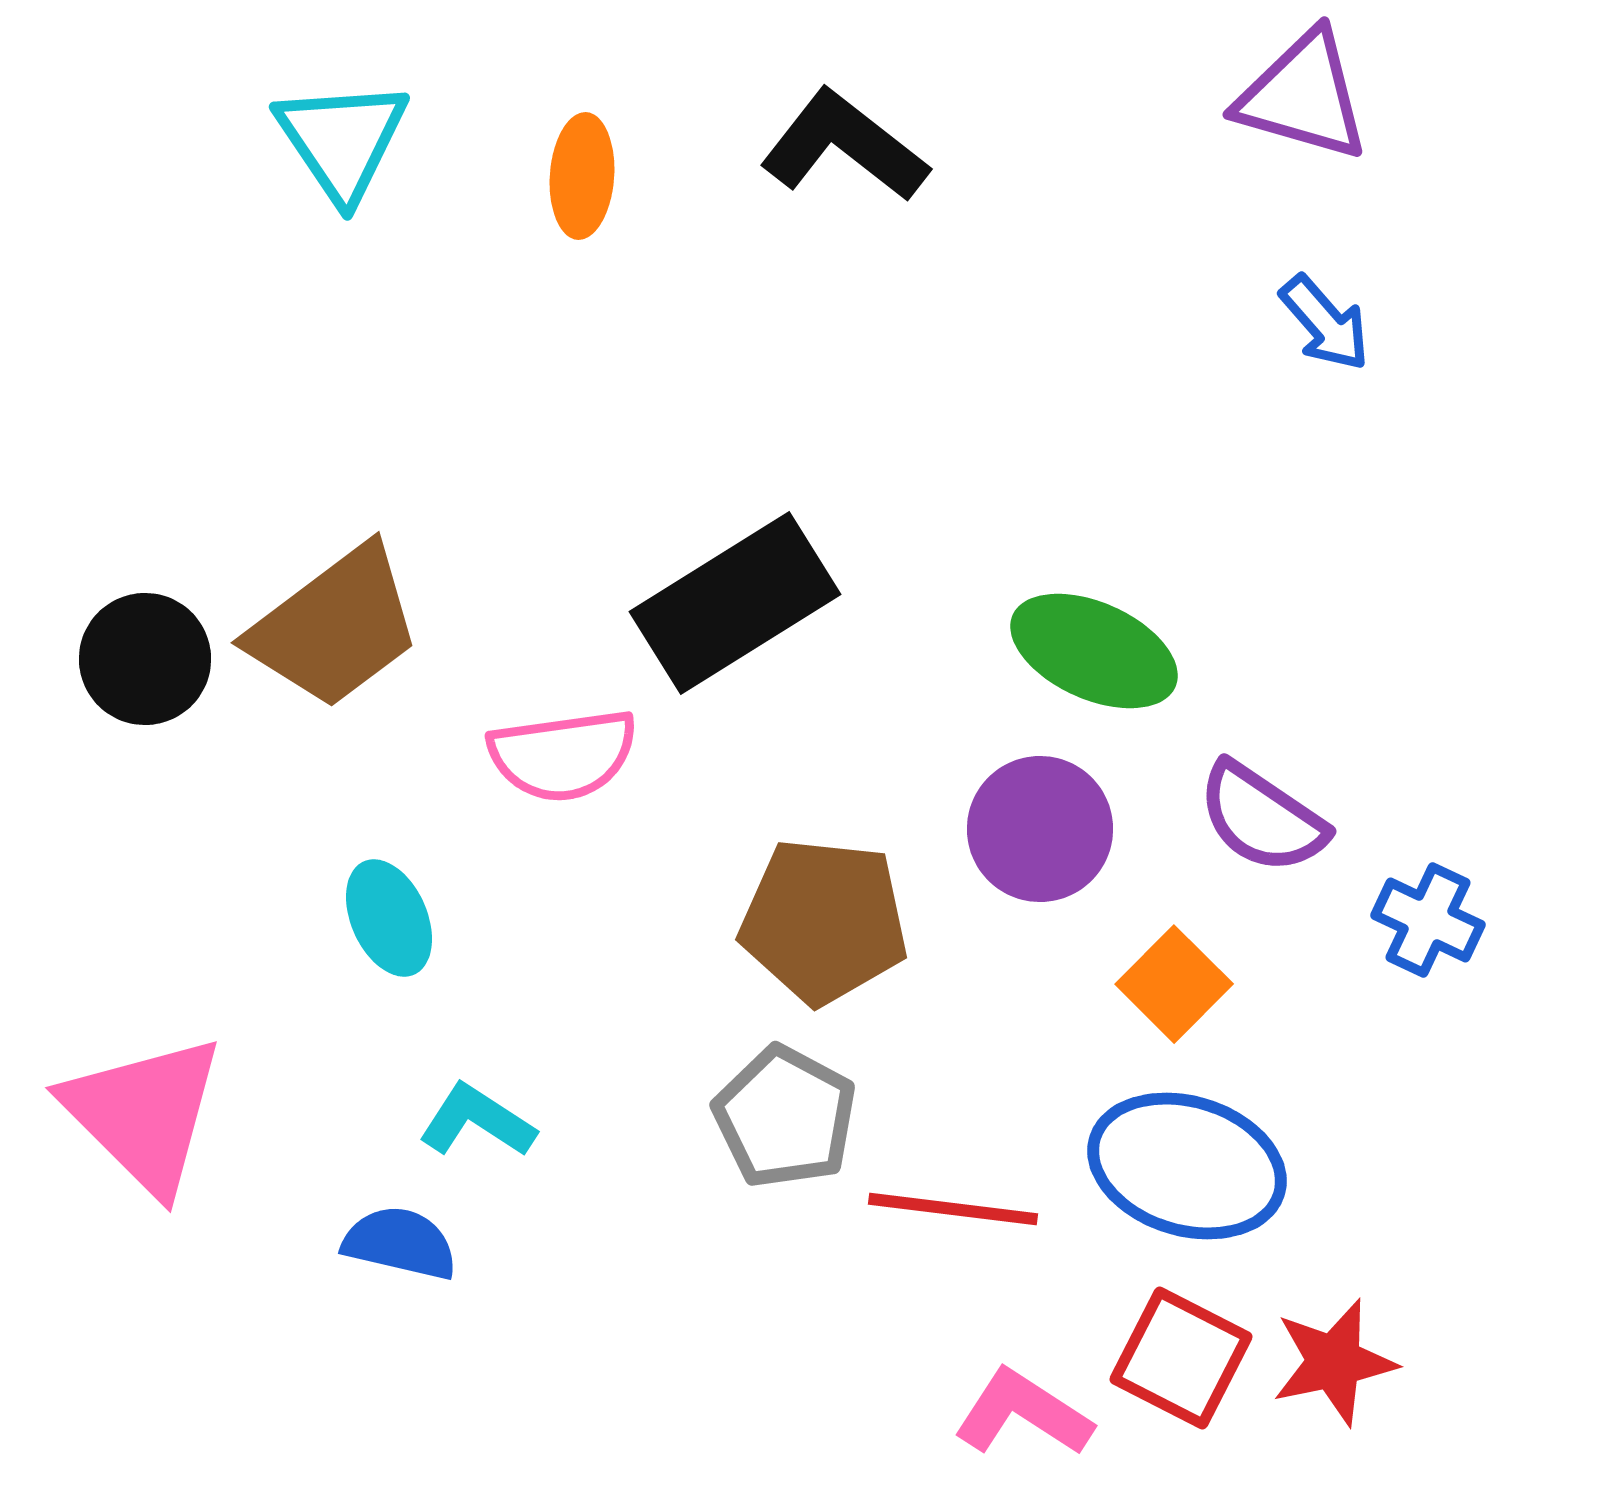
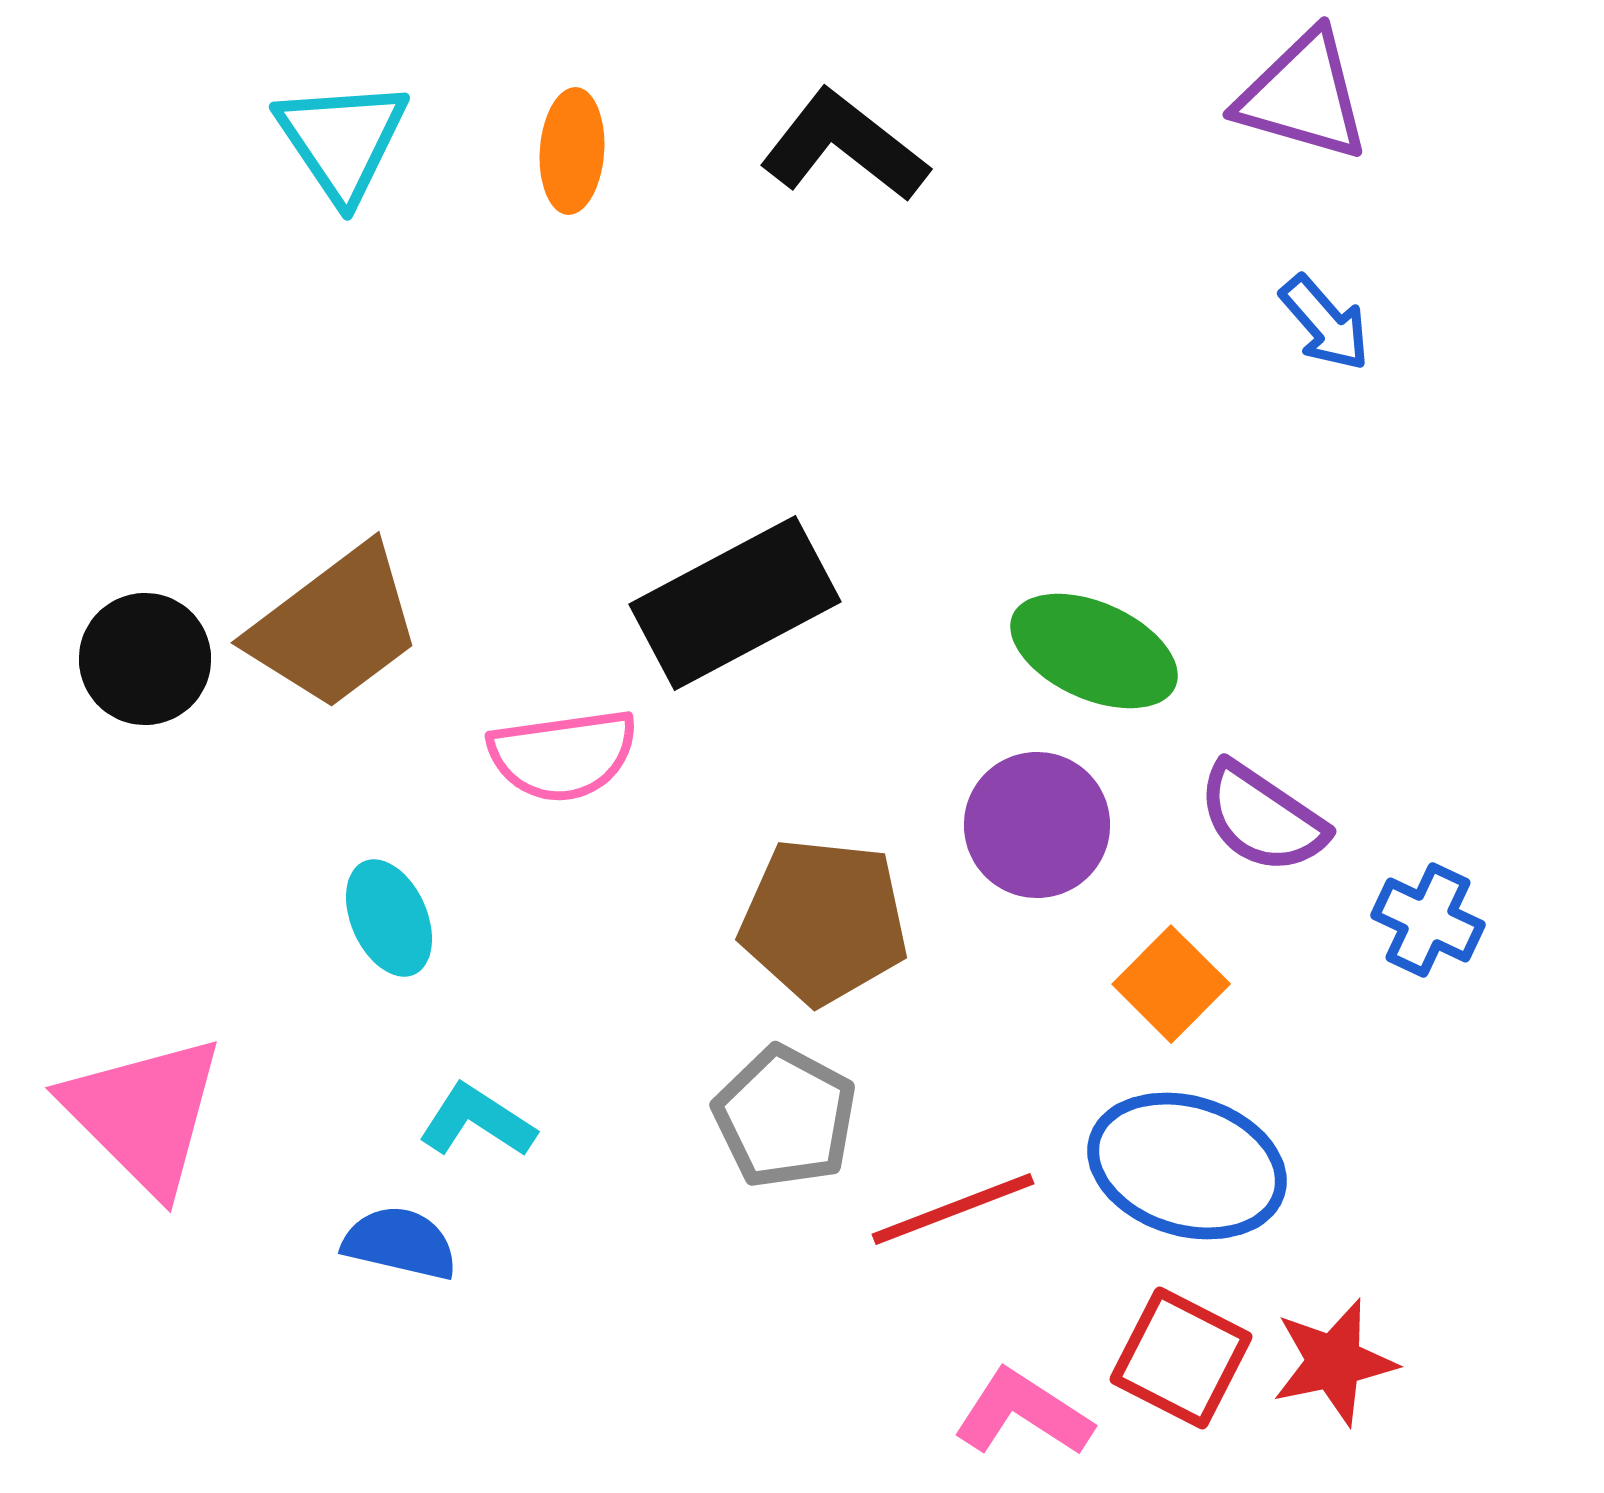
orange ellipse: moved 10 px left, 25 px up
black rectangle: rotated 4 degrees clockwise
purple circle: moved 3 px left, 4 px up
orange square: moved 3 px left
red line: rotated 28 degrees counterclockwise
